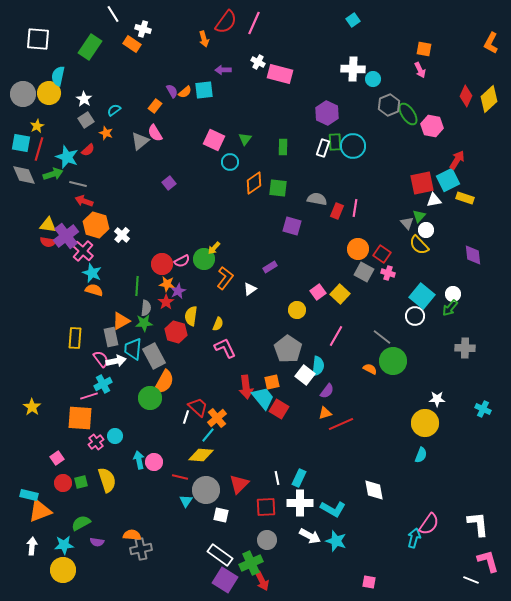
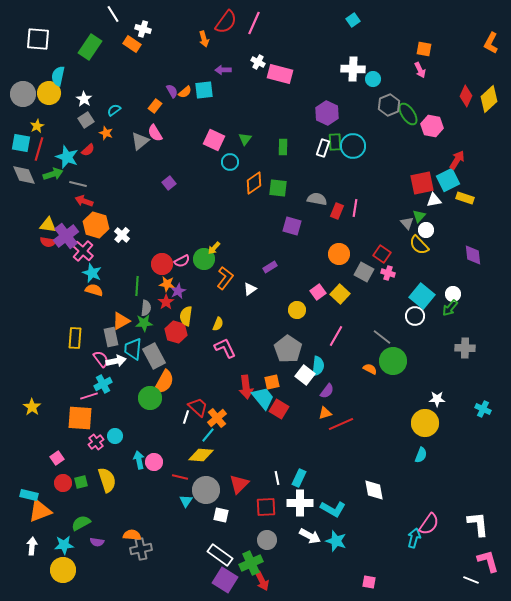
orange circle at (358, 249): moved 19 px left, 5 px down
yellow semicircle at (191, 316): moved 5 px left
